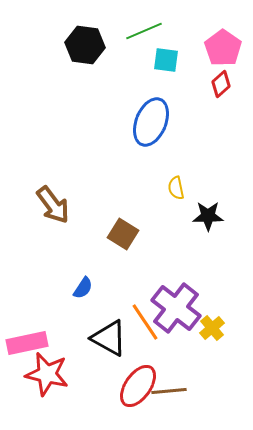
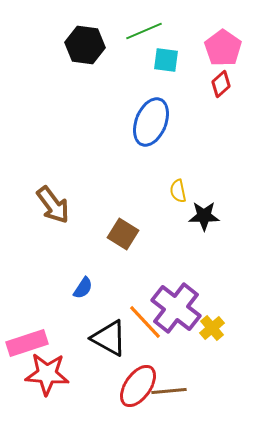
yellow semicircle: moved 2 px right, 3 px down
black star: moved 4 px left
orange line: rotated 9 degrees counterclockwise
pink rectangle: rotated 6 degrees counterclockwise
red star: rotated 9 degrees counterclockwise
